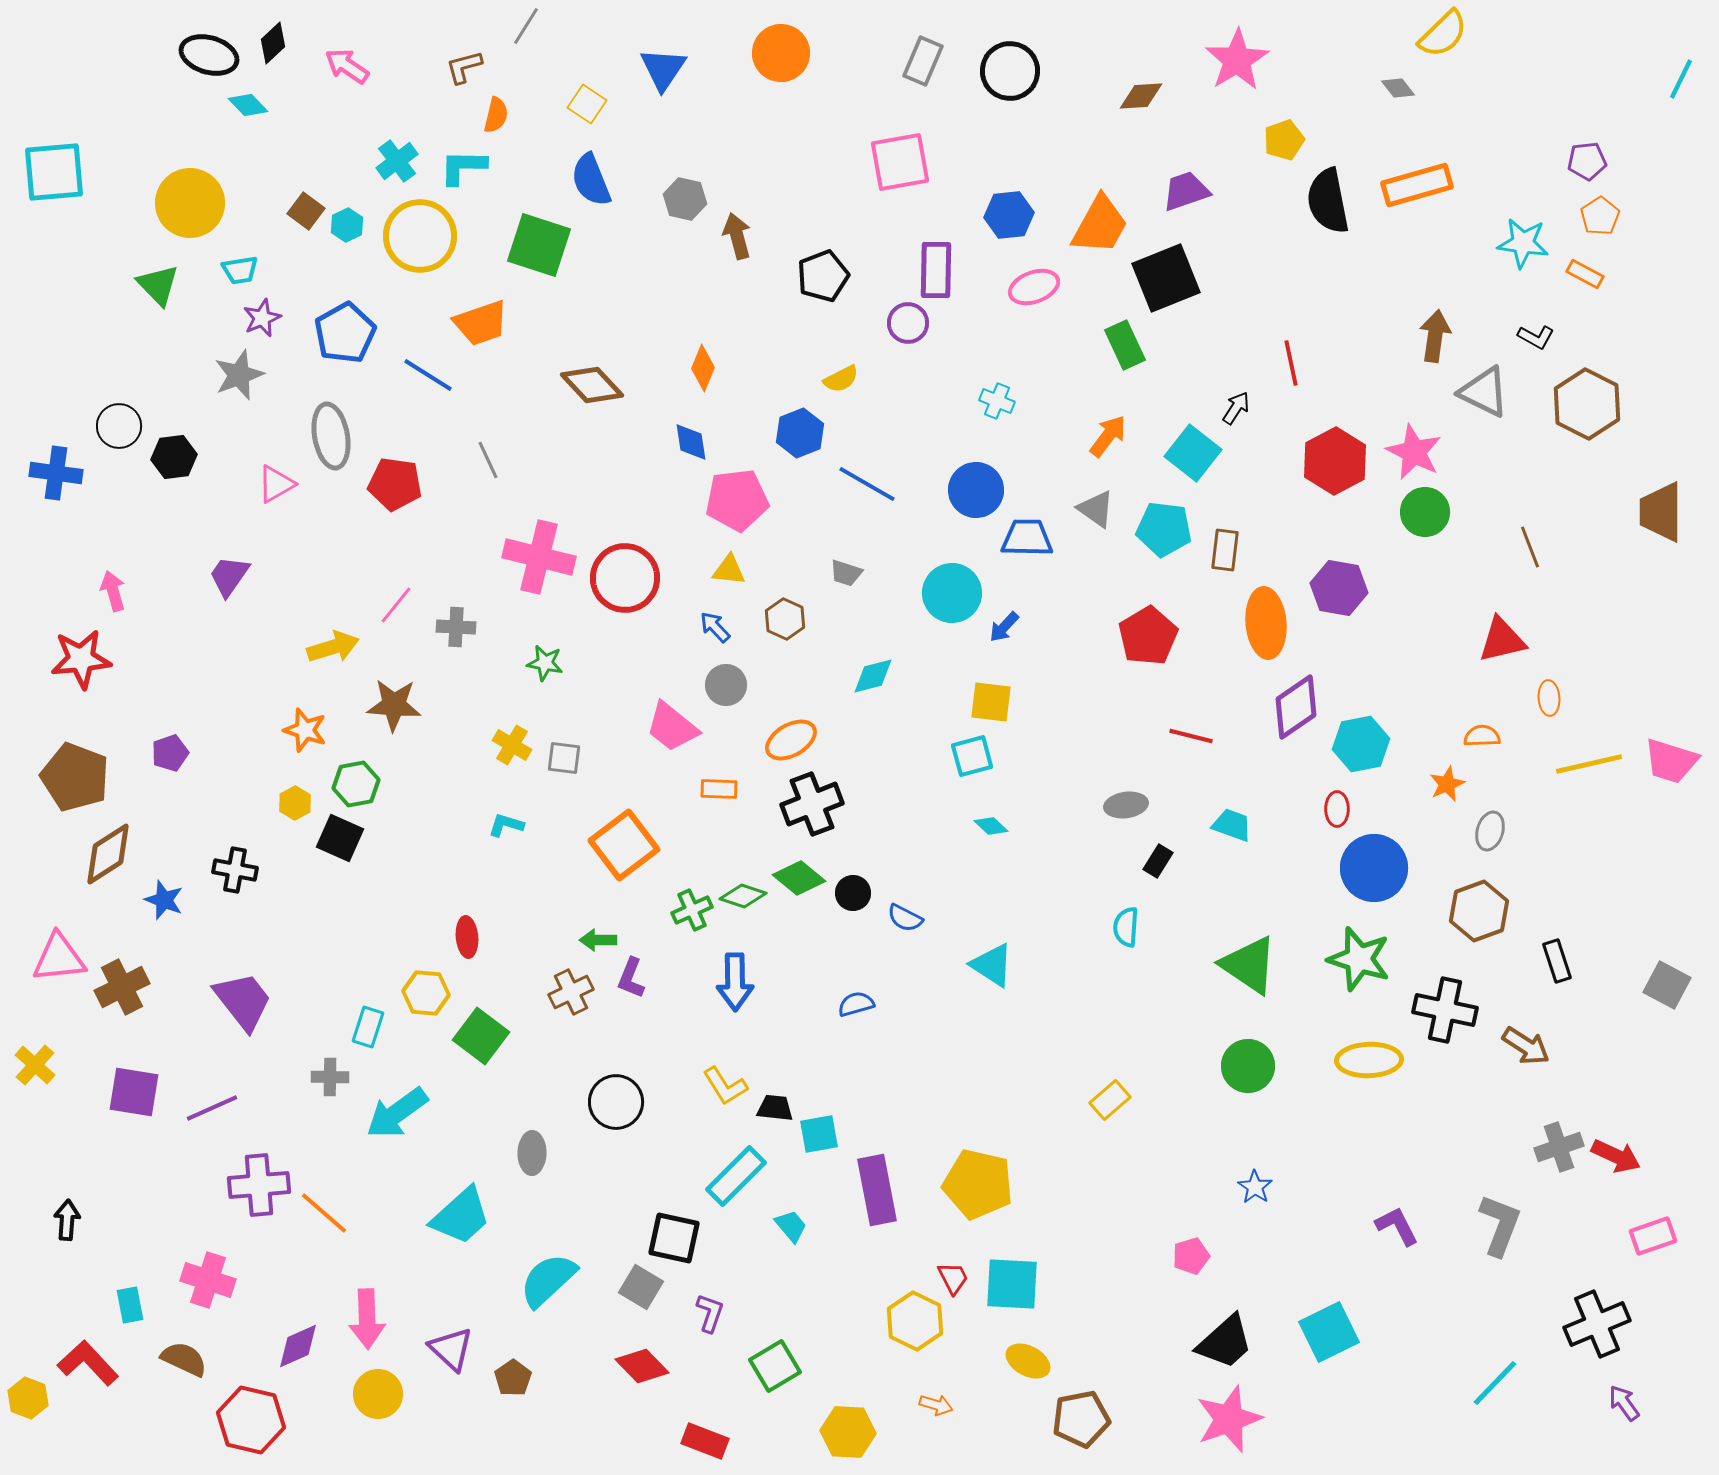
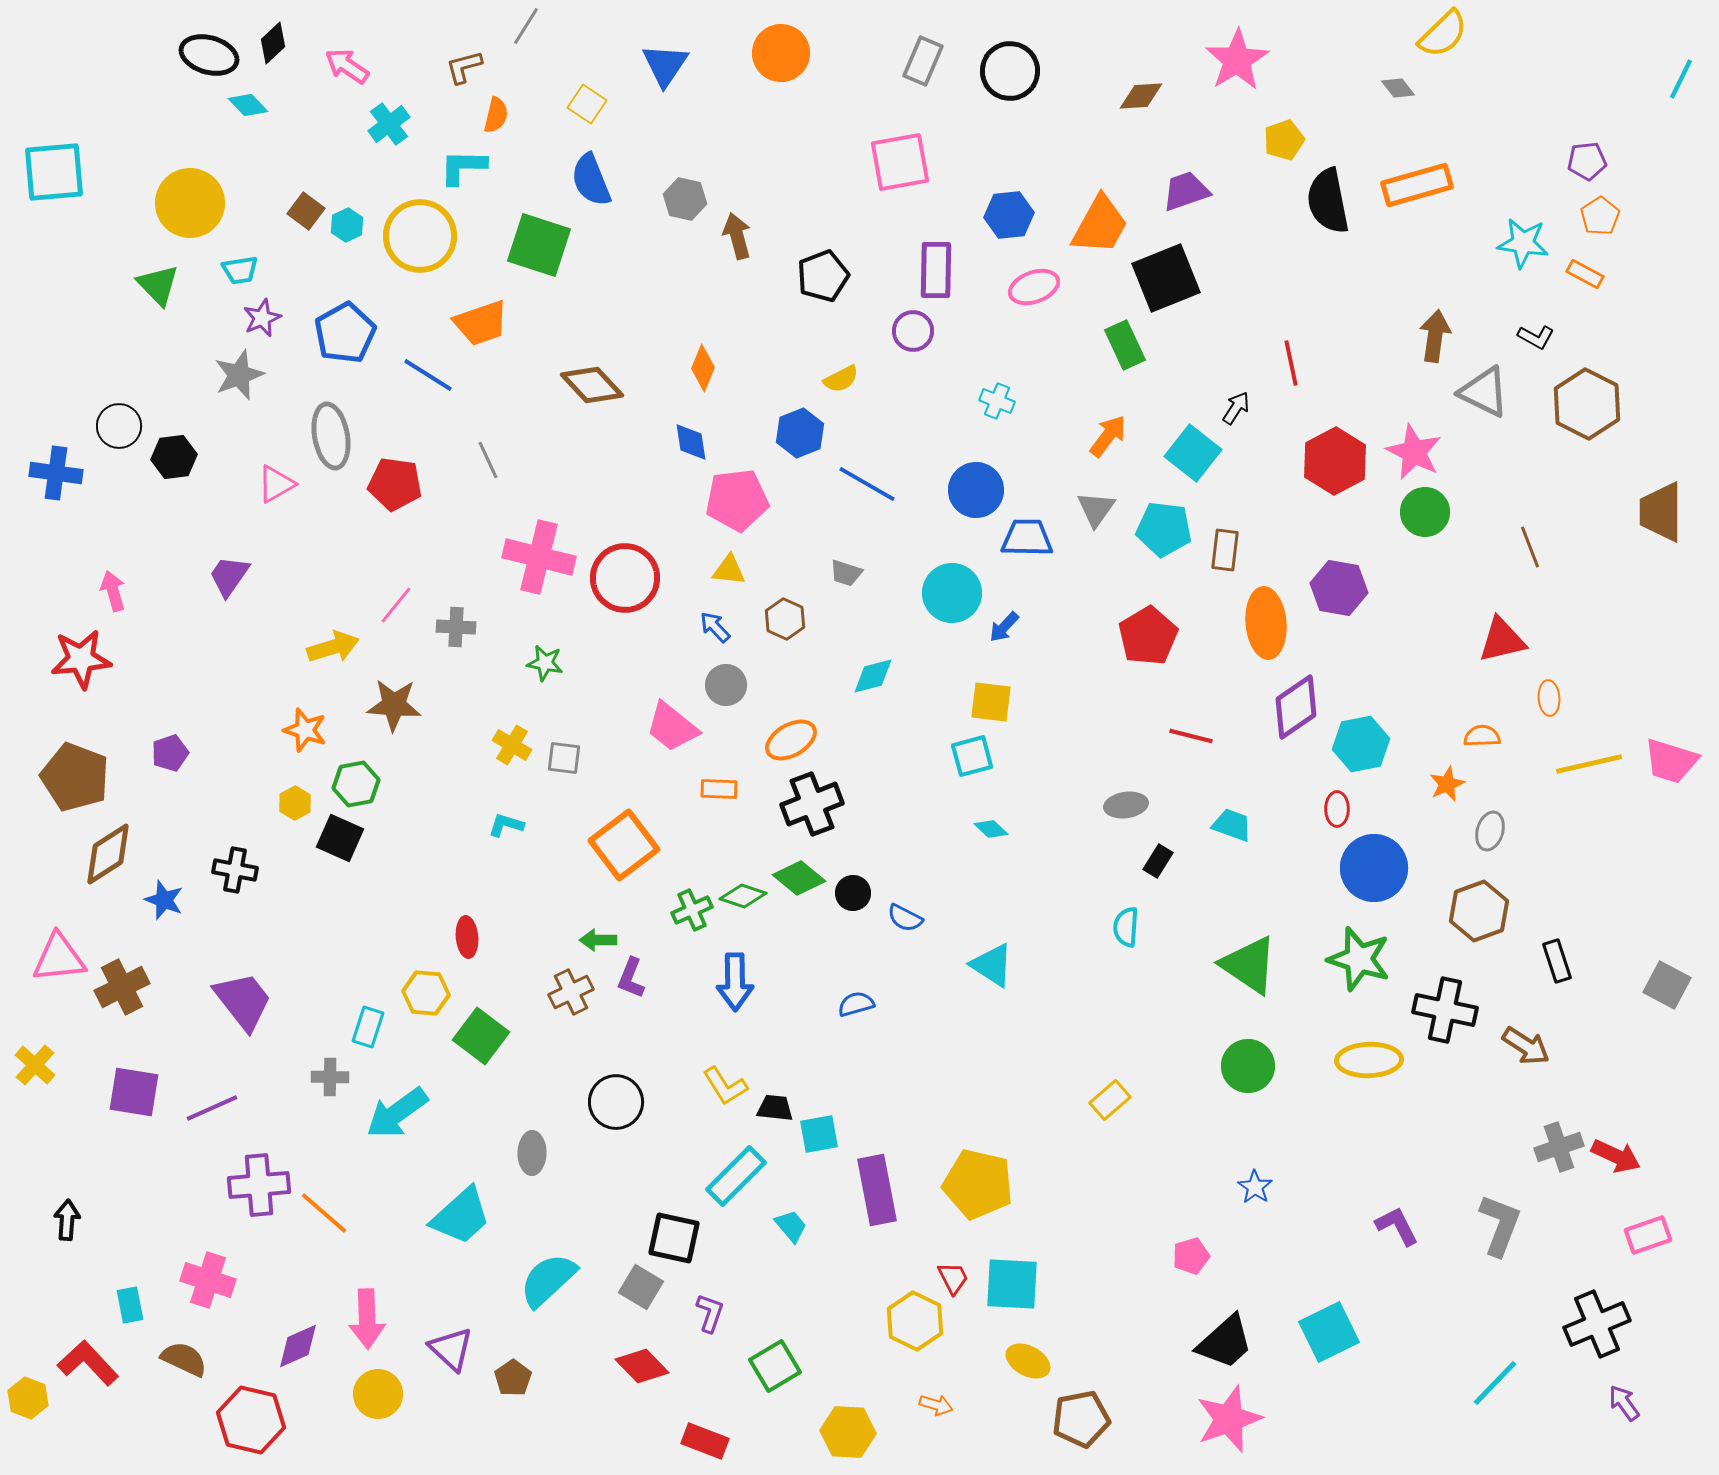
blue triangle at (663, 69): moved 2 px right, 4 px up
cyan cross at (397, 161): moved 8 px left, 37 px up
purple circle at (908, 323): moved 5 px right, 8 px down
gray triangle at (1096, 509): rotated 30 degrees clockwise
cyan diamond at (991, 826): moved 3 px down
pink rectangle at (1653, 1236): moved 5 px left, 1 px up
